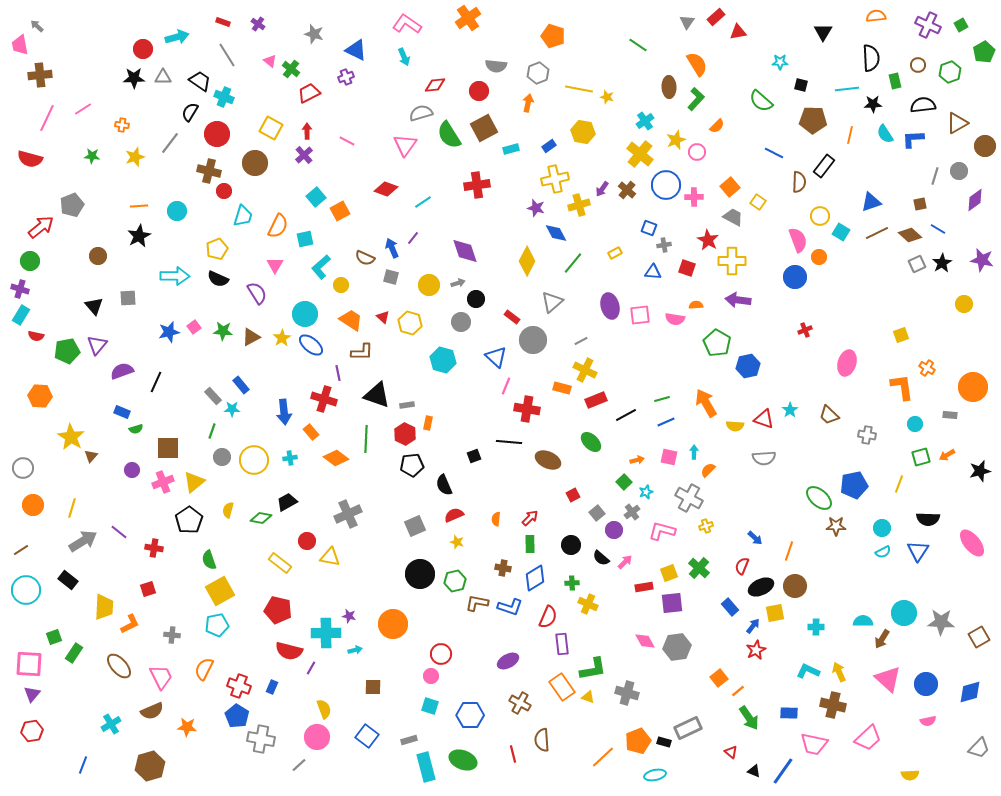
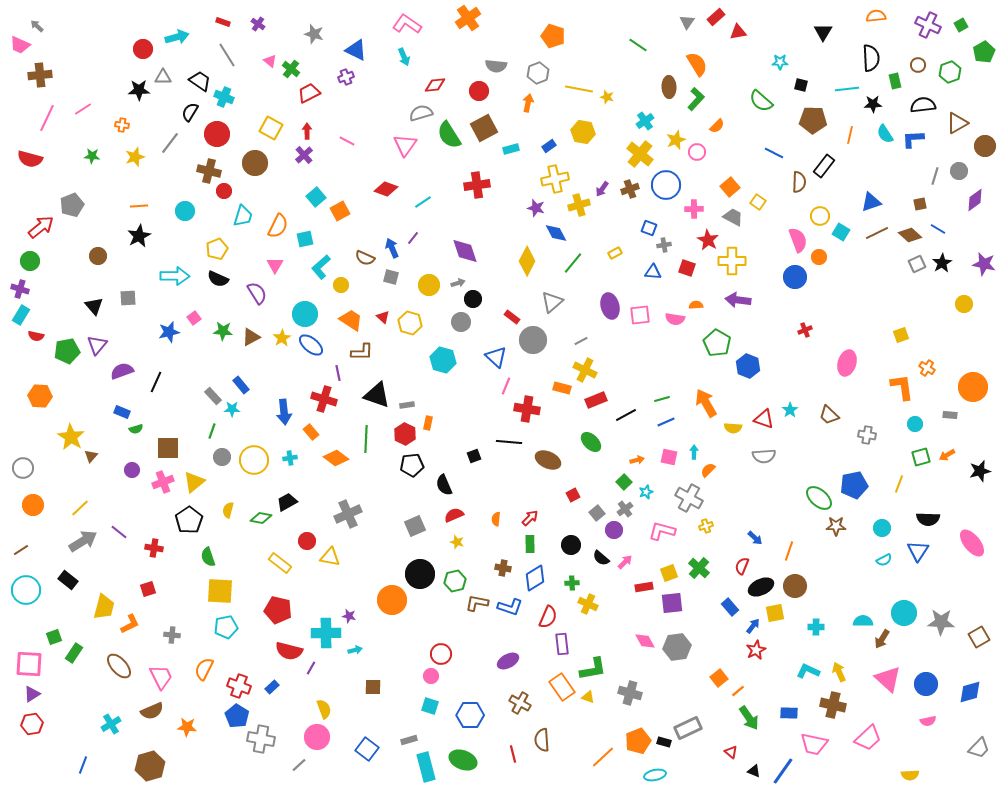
pink trapezoid at (20, 45): rotated 55 degrees counterclockwise
black star at (134, 78): moved 5 px right, 12 px down
brown cross at (627, 190): moved 3 px right, 1 px up; rotated 30 degrees clockwise
pink cross at (694, 197): moved 12 px down
cyan circle at (177, 211): moved 8 px right
purple star at (982, 260): moved 2 px right, 4 px down
black circle at (476, 299): moved 3 px left
pink square at (194, 327): moved 9 px up
blue hexagon at (748, 366): rotated 25 degrees counterclockwise
yellow semicircle at (735, 426): moved 2 px left, 2 px down
gray semicircle at (764, 458): moved 2 px up
yellow line at (72, 508): moved 8 px right; rotated 30 degrees clockwise
gray cross at (632, 512): moved 7 px left, 3 px up
cyan semicircle at (883, 552): moved 1 px right, 8 px down
green semicircle at (209, 560): moved 1 px left, 3 px up
yellow square at (220, 591): rotated 32 degrees clockwise
yellow trapezoid at (104, 607): rotated 12 degrees clockwise
orange circle at (393, 624): moved 1 px left, 24 px up
cyan pentagon at (217, 625): moved 9 px right, 2 px down
blue rectangle at (272, 687): rotated 24 degrees clockwise
gray cross at (627, 693): moved 3 px right
purple triangle at (32, 694): rotated 18 degrees clockwise
red hexagon at (32, 731): moved 7 px up
blue square at (367, 736): moved 13 px down
